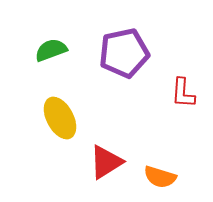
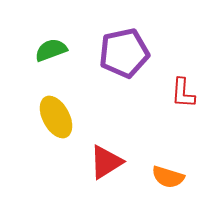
yellow ellipse: moved 4 px left, 1 px up
orange semicircle: moved 8 px right
